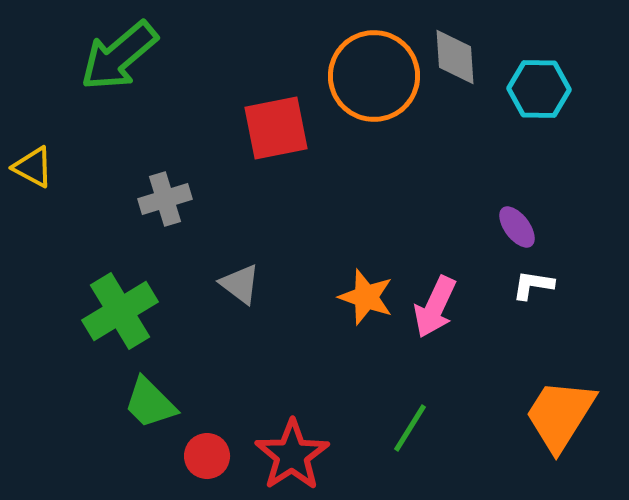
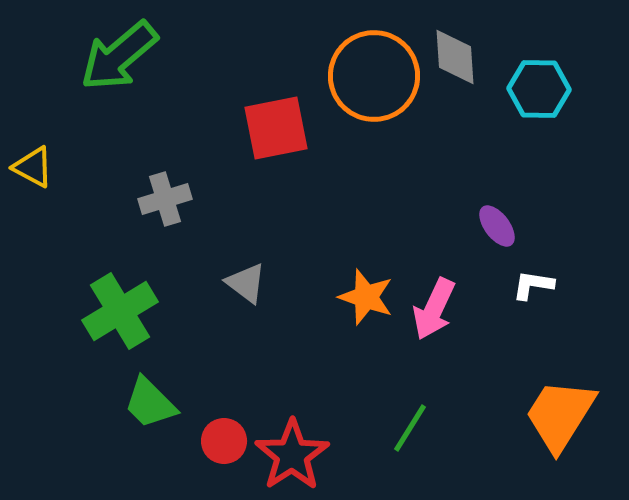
purple ellipse: moved 20 px left, 1 px up
gray triangle: moved 6 px right, 1 px up
pink arrow: moved 1 px left, 2 px down
red circle: moved 17 px right, 15 px up
